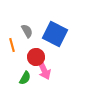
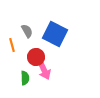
green semicircle: rotated 32 degrees counterclockwise
